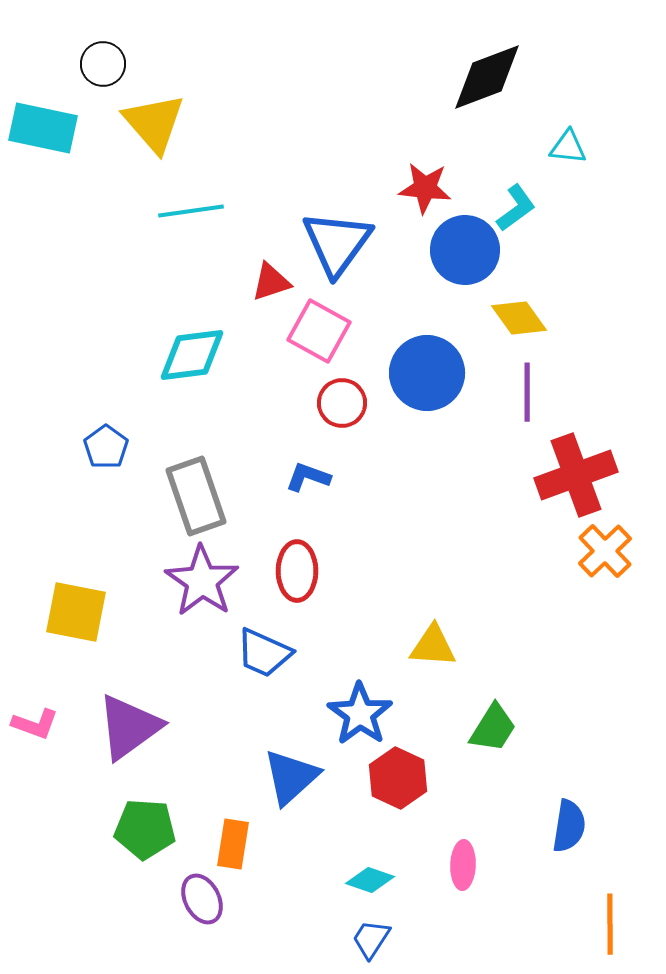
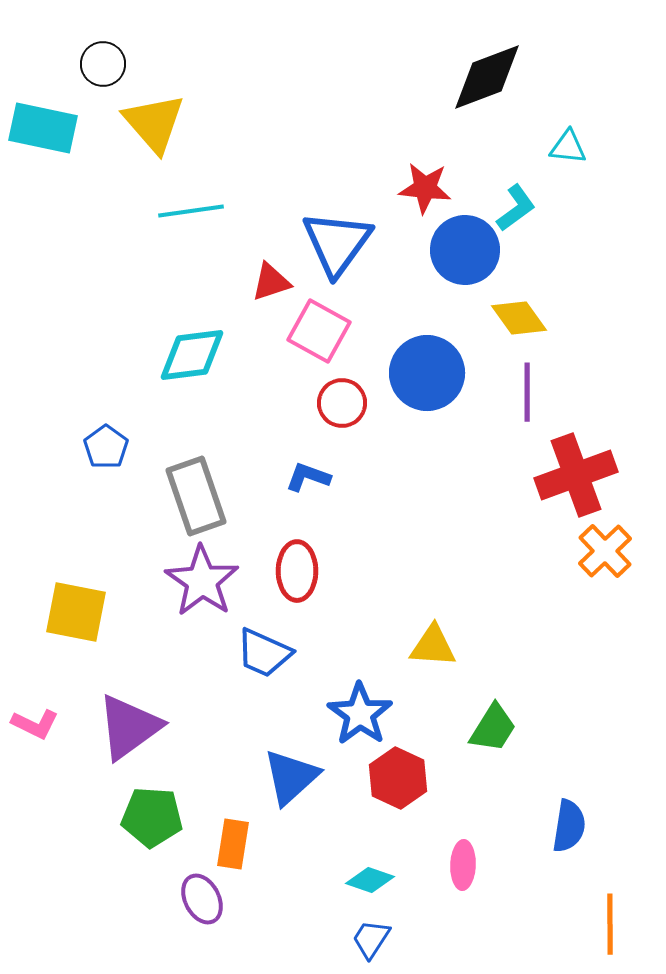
pink L-shape at (35, 724): rotated 6 degrees clockwise
green pentagon at (145, 829): moved 7 px right, 12 px up
